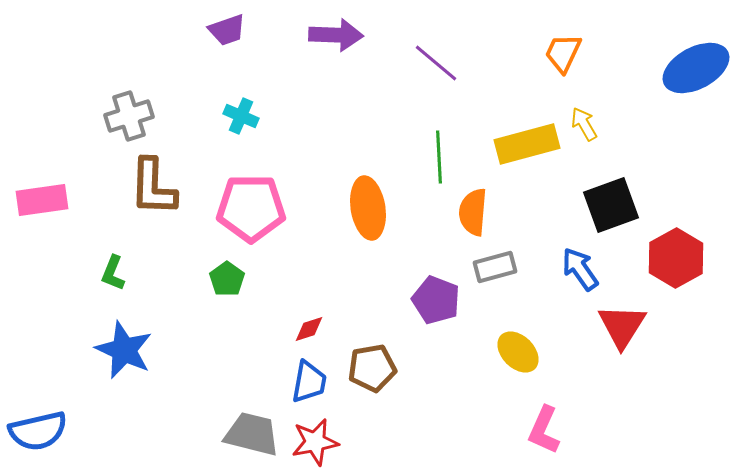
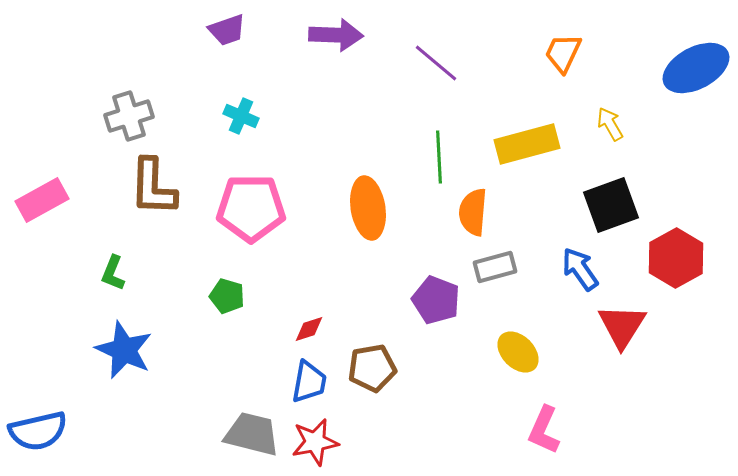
yellow arrow: moved 26 px right
pink rectangle: rotated 21 degrees counterclockwise
green pentagon: moved 17 px down; rotated 20 degrees counterclockwise
